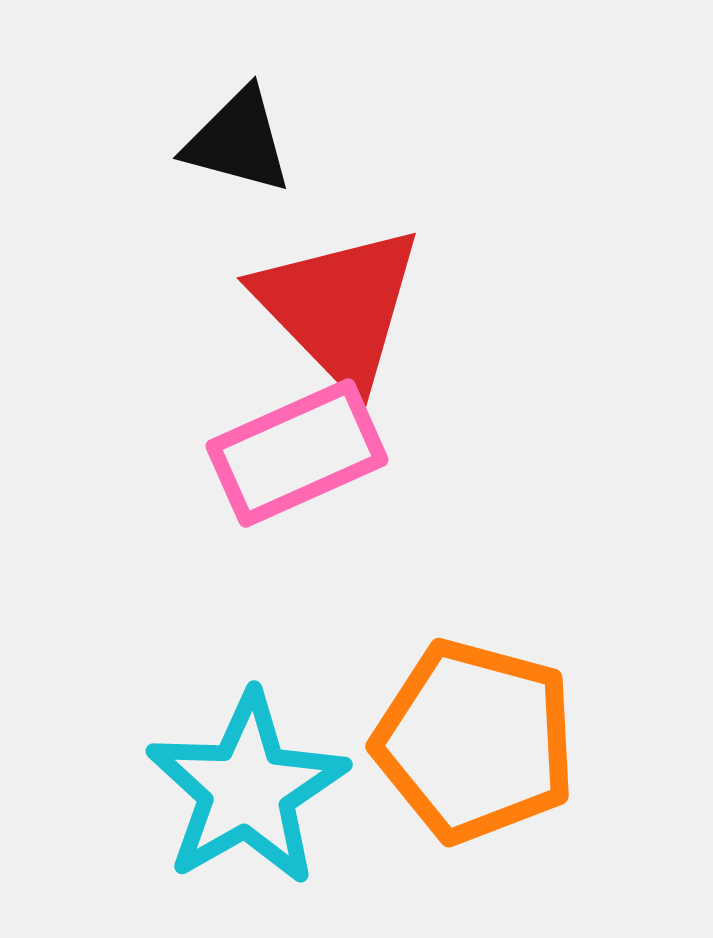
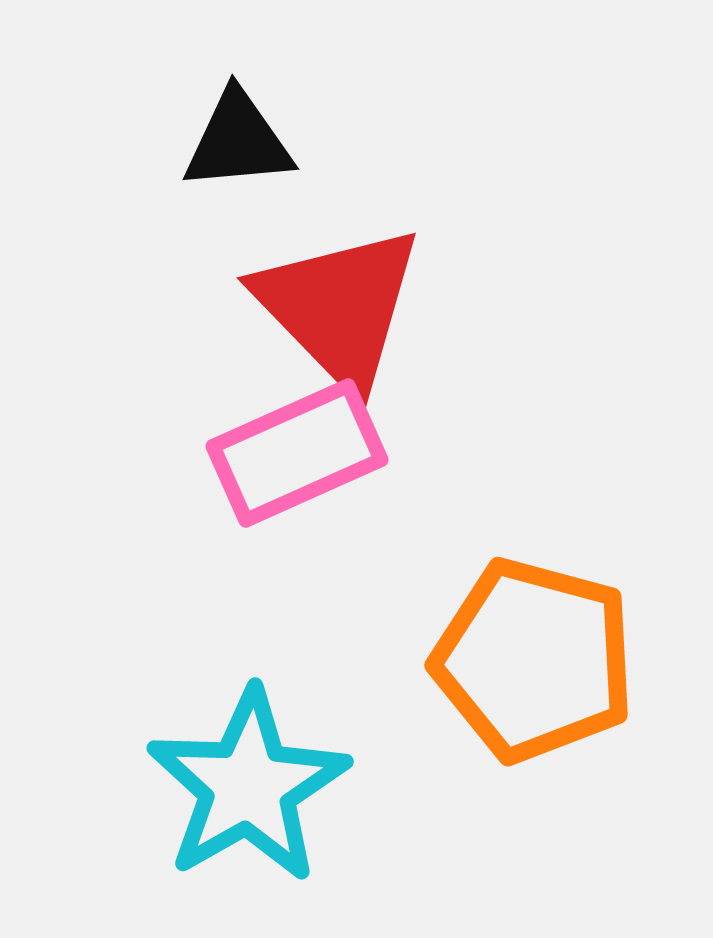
black triangle: rotated 20 degrees counterclockwise
orange pentagon: moved 59 px right, 81 px up
cyan star: moved 1 px right, 3 px up
